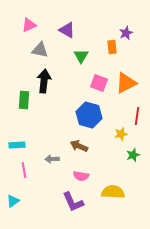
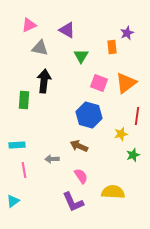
purple star: moved 1 px right
gray triangle: moved 2 px up
orange triangle: rotated 10 degrees counterclockwise
pink semicircle: rotated 133 degrees counterclockwise
